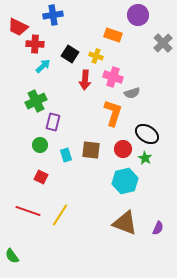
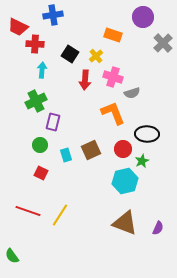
purple circle: moved 5 px right, 2 px down
yellow cross: rotated 32 degrees clockwise
cyan arrow: moved 1 px left, 4 px down; rotated 42 degrees counterclockwise
orange L-shape: rotated 40 degrees counterclockwise
black ellipse: rotated 30 degrees counterclockwise
brown square: rotated 30 degrees counterclockwise
green star: moved 3 px left, 3 px down; rotated 16 degrees clockwise
red square: moved 4 px up
